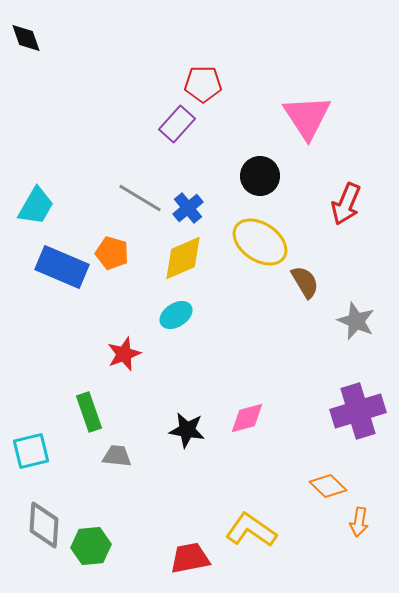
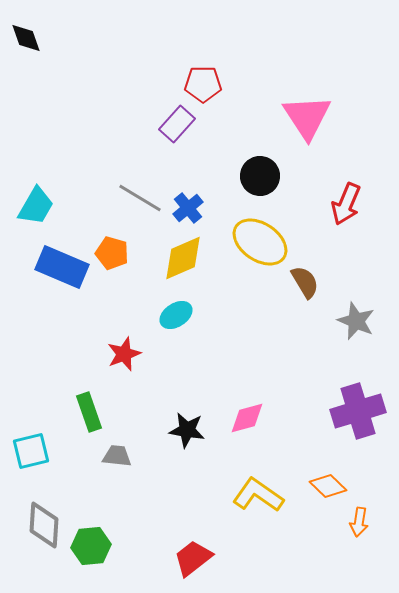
yellow L-shape: moved 7 px right, 35 px up
red trapezoid: moved 3 px right; rotated 27 degrees counterclockwise
